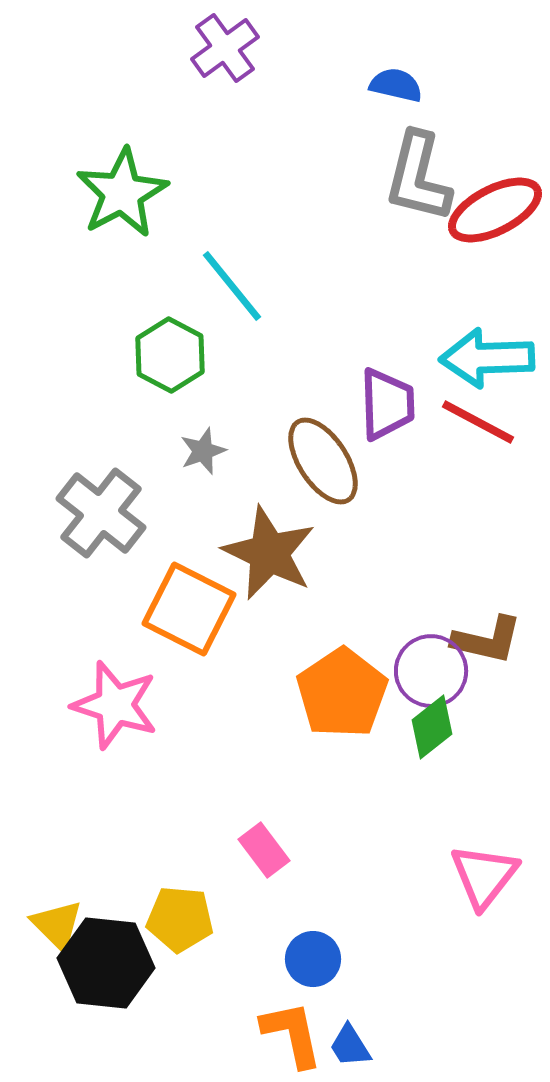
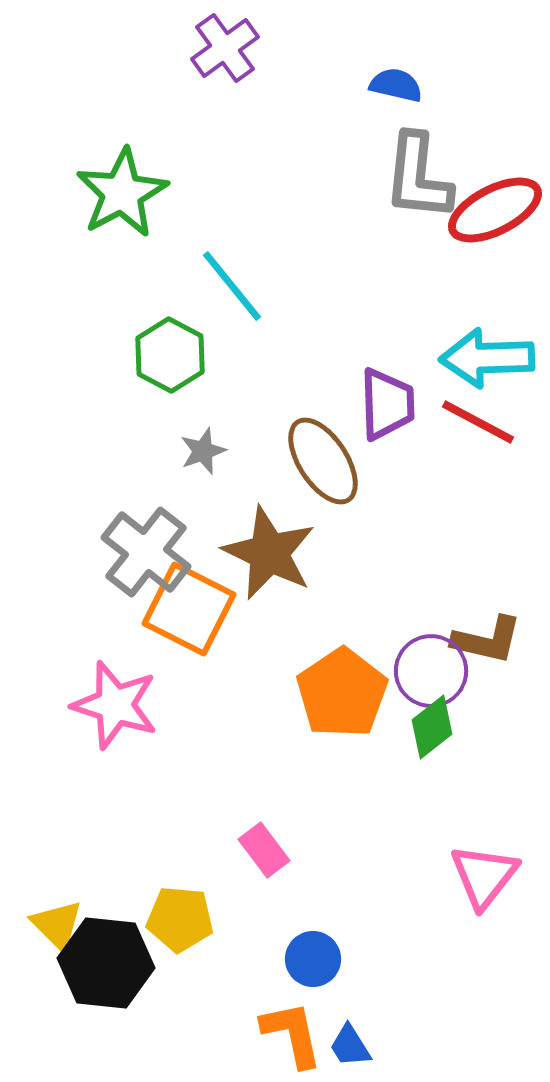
gray L-shape: rotated 8 degrees counterclockwise
gray cross: moved 45 px right, 39 px down
